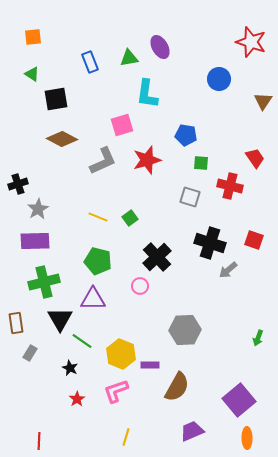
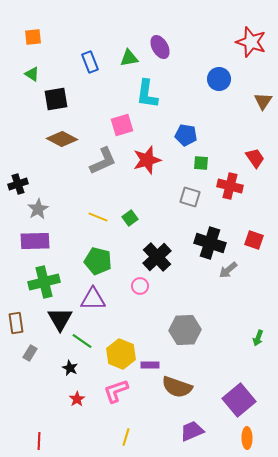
brown semicircle at (177, 387): rotated 80 degrees clockwise
